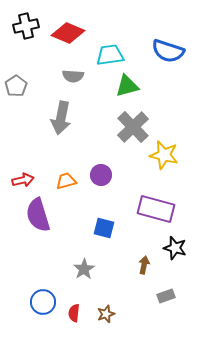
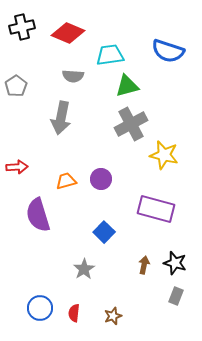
black cross: moved 4 px left, 1 px down
gray cross: moved 2 px left, 3 px up; rotated 16 degrees clockwise
purple circle: moved 4 px down
red arrow: moved 6 px left, 13 px up; rotated 10 degrees clockwise
blue square: moved 4 px down; rotated 30 degrees clockwise
black star: moved 15 px down
gray rectangle: moved 10 px right; rotated 48 degrees counterclockwise
blue circle: moved 3 px left, 6 px down
brown star: moved 7 px right, 2 px down
